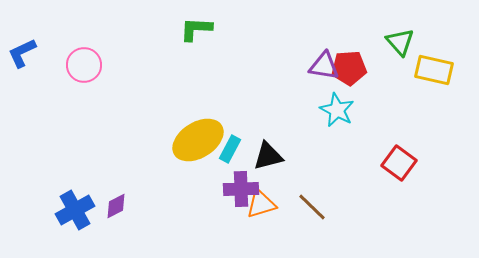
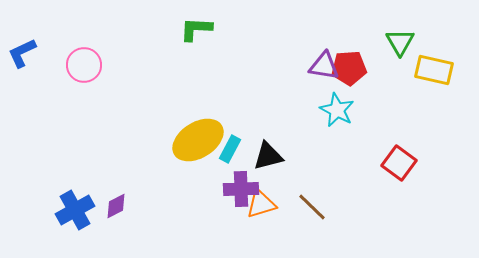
green triangle: rotated 12 degrees clockwise
